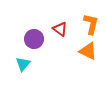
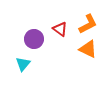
orange L-shape: moved 3 px left; rotated 50 degrees clockwise
orange triangle: moved 2 px up
